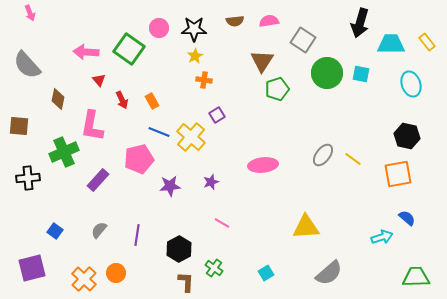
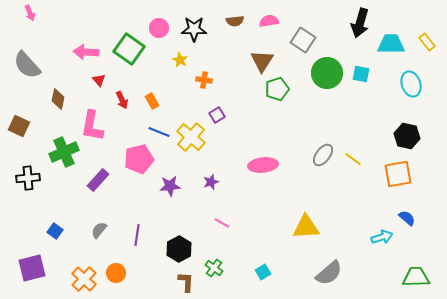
yellow star at (195, 56): moved 15 px left, 4 px down; rotated 14 degrees counterclockwise
brown square at (19, 126): rotated 20 degrees clockwise
cyan square at (266, 273): moved 3 px left, 1 px up
